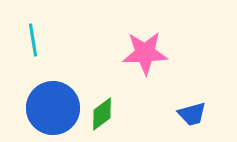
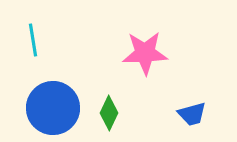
green diamond: moved 7 px right, 1 px up; rotated 28 degrees counterclockwise
